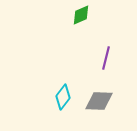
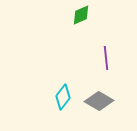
purple line: rotated 20 degrees counterclockwise
gray diamond: rotated 28 degrees clockwise
